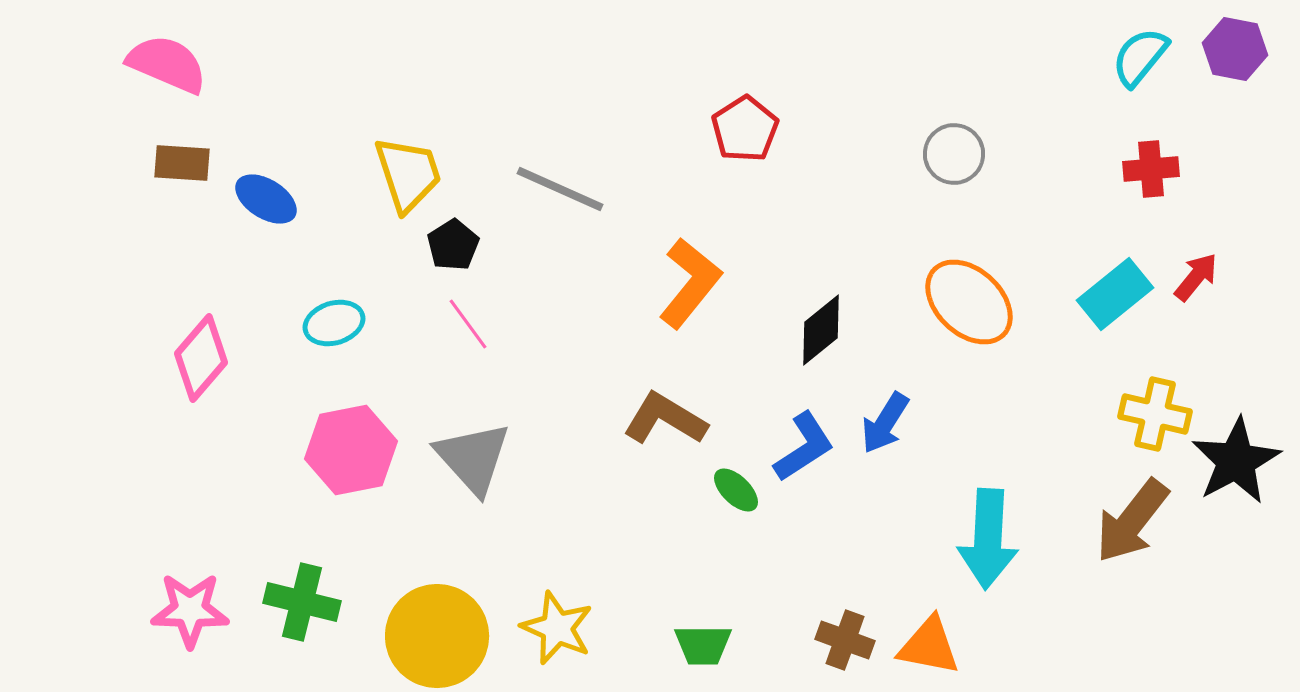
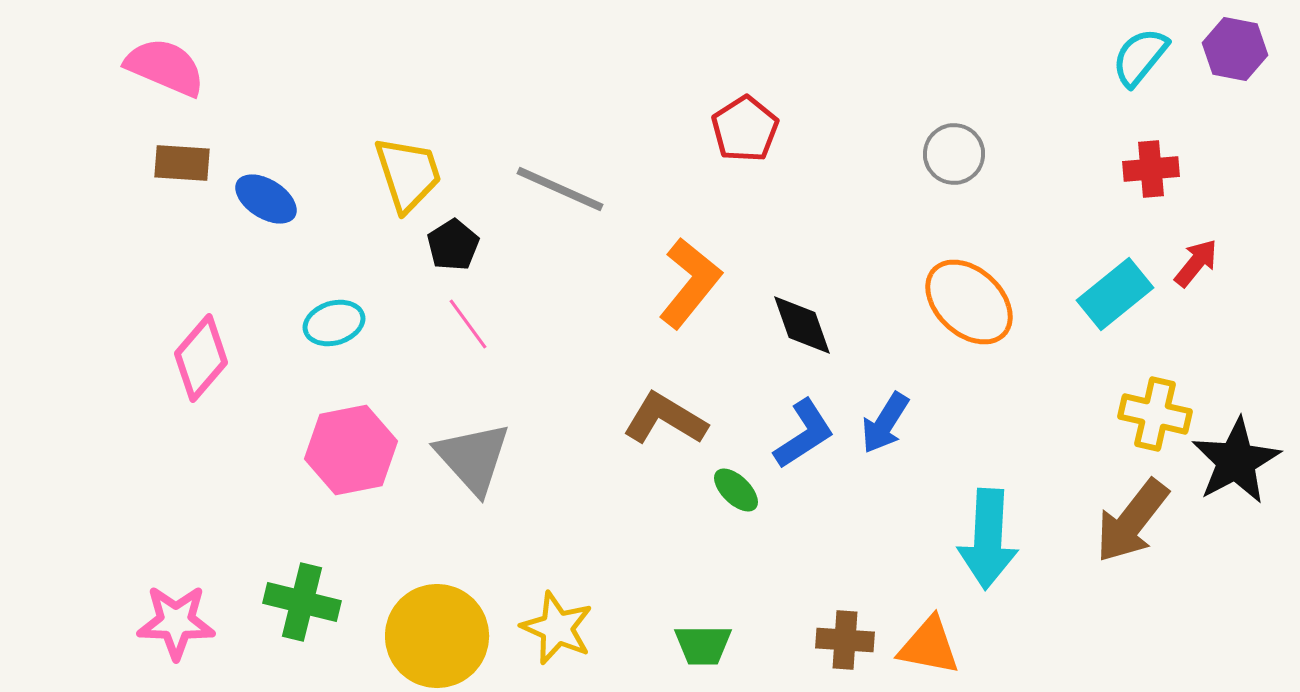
pink semicircle: moved 2 px left, 3 px down
red arrow: moved 14 px up
black diamond: moved 19 px left, 5 px up; rotated 70 degrees counterclockwise
blue L-shape: moved 13 px up
pink star: moved 14 px left, 12 px down
brown cross: rotated 16 degrees counterclockwise
